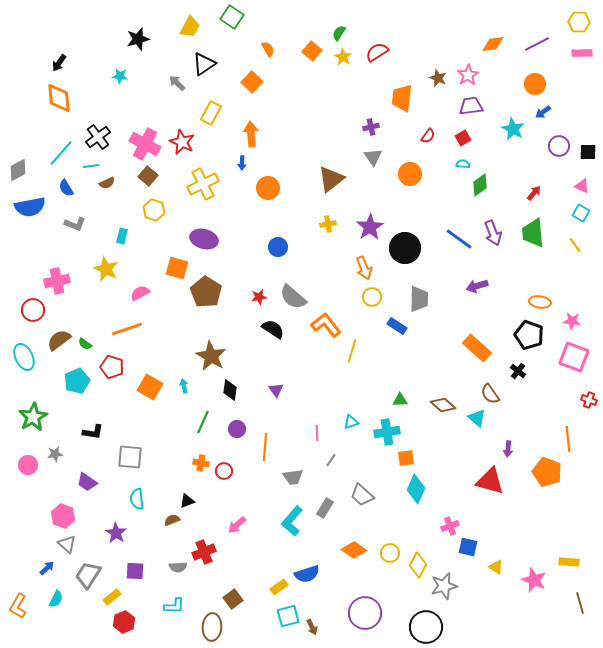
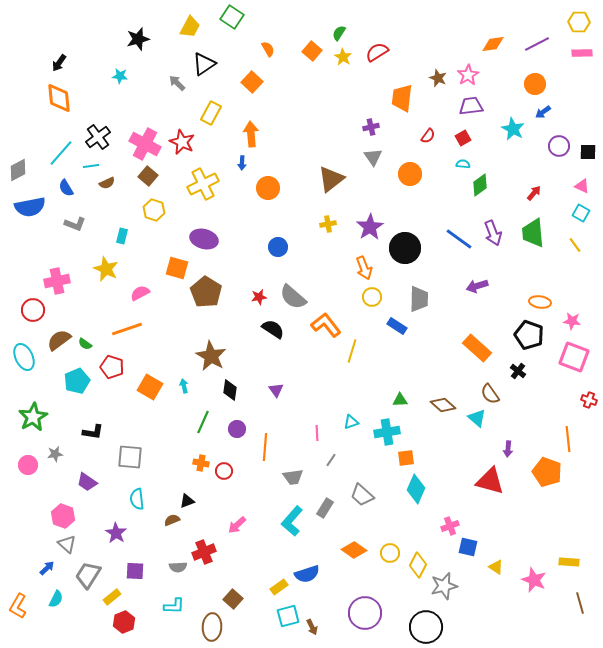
brown square at (233, 599): rotated 12 degrees counterclockwise
